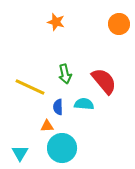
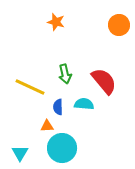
orange circle: moved 1 px down
